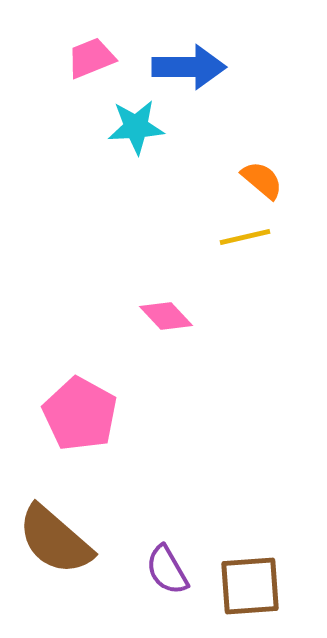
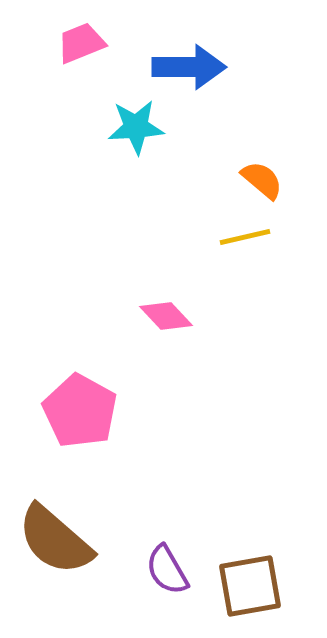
pink trapezoid: moved 10 px left, 15 px up
pink pentagon: moved 3 px up
brown square: rotated 6 degrees counterclockwise
